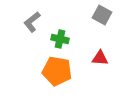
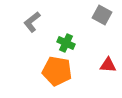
green cross: moved 6 px right, 4 px down; rotated 12 degrees clockwise
red triangle: moved 8 px right, 7 px down
